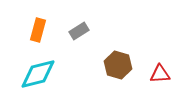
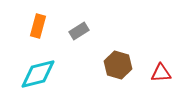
orange rectangle: moved 4 px up
red triangle: moved 1 px right, 1 px up
